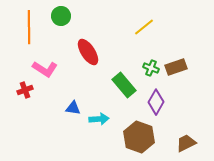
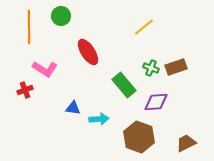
purple diamond: rotated 55 degrees clockwise
